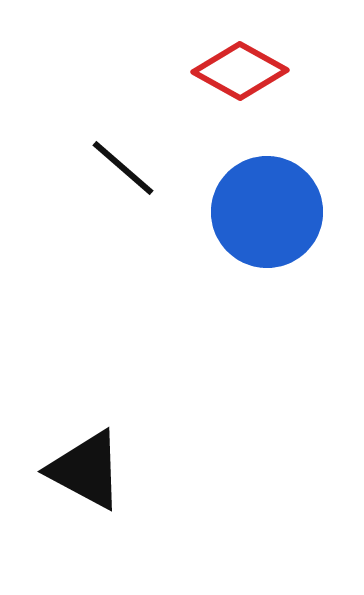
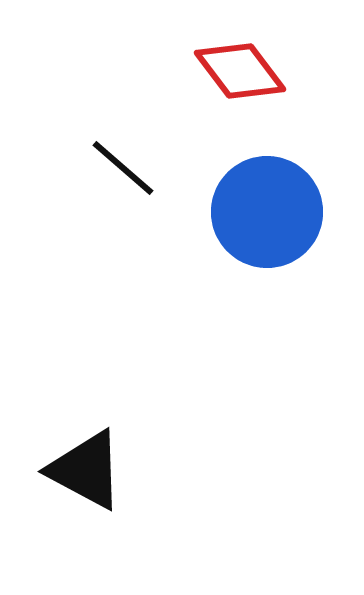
red diamond: rotated 24 degrees clockwise
